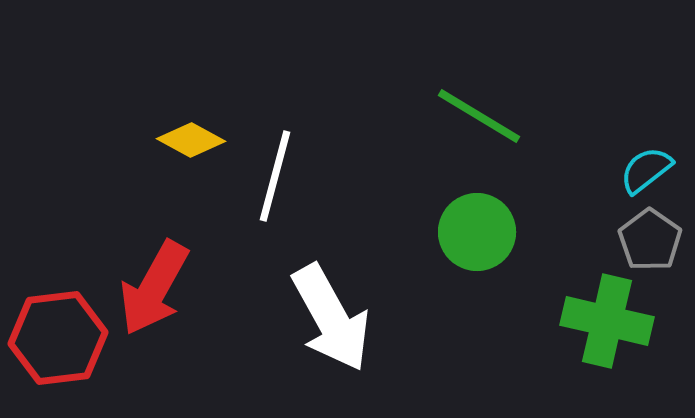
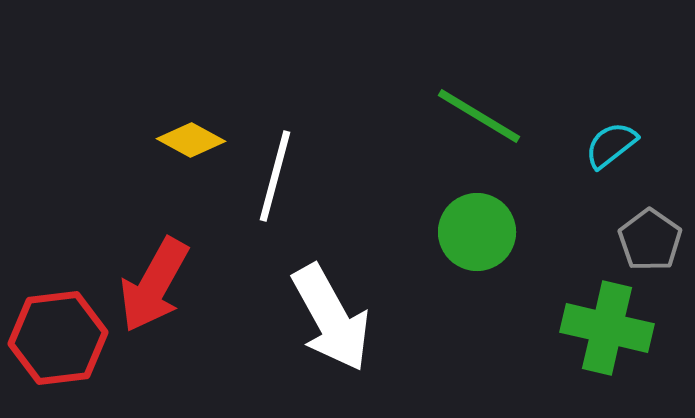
cyan semicircle: moved 35 px left, 25 px up
red arrow: moved 3 px up
green cross: moved 7 px down
